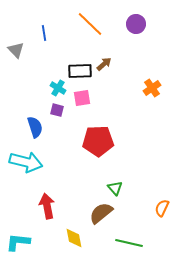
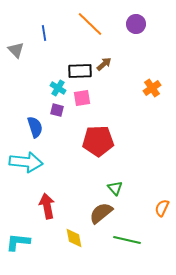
cyan arrow: rotated 8 degrees counterclockwise
green line: moved 2 px left, 3 px up
